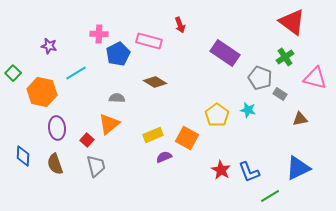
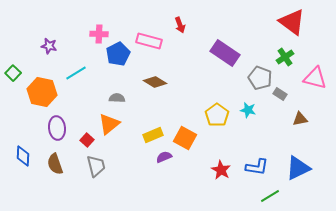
orange square: moved 2 px left
blue L-shape: moved 8 px right, 5 px up; rotated 60 degrees counterclockwise
